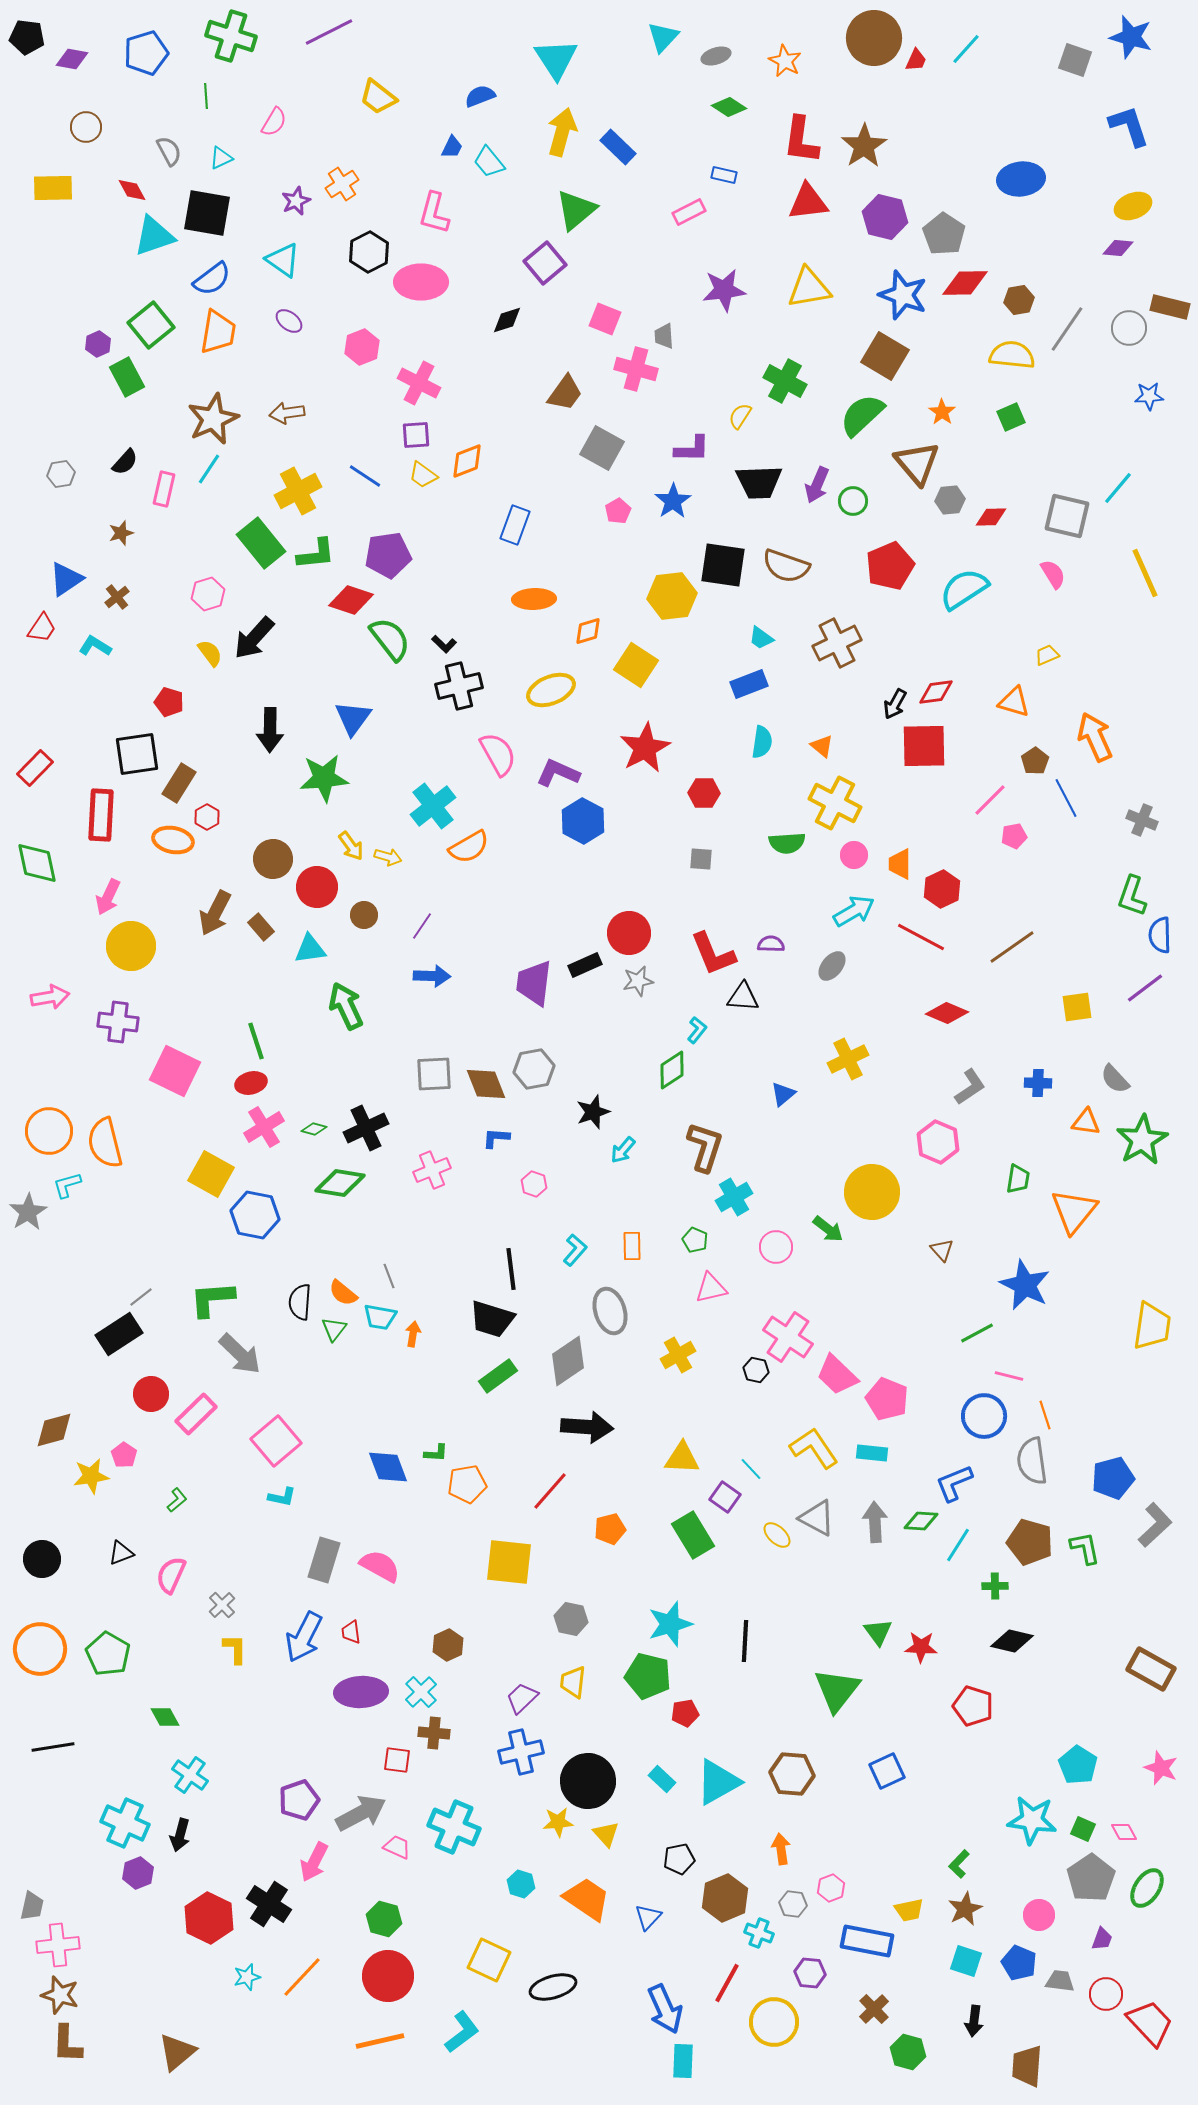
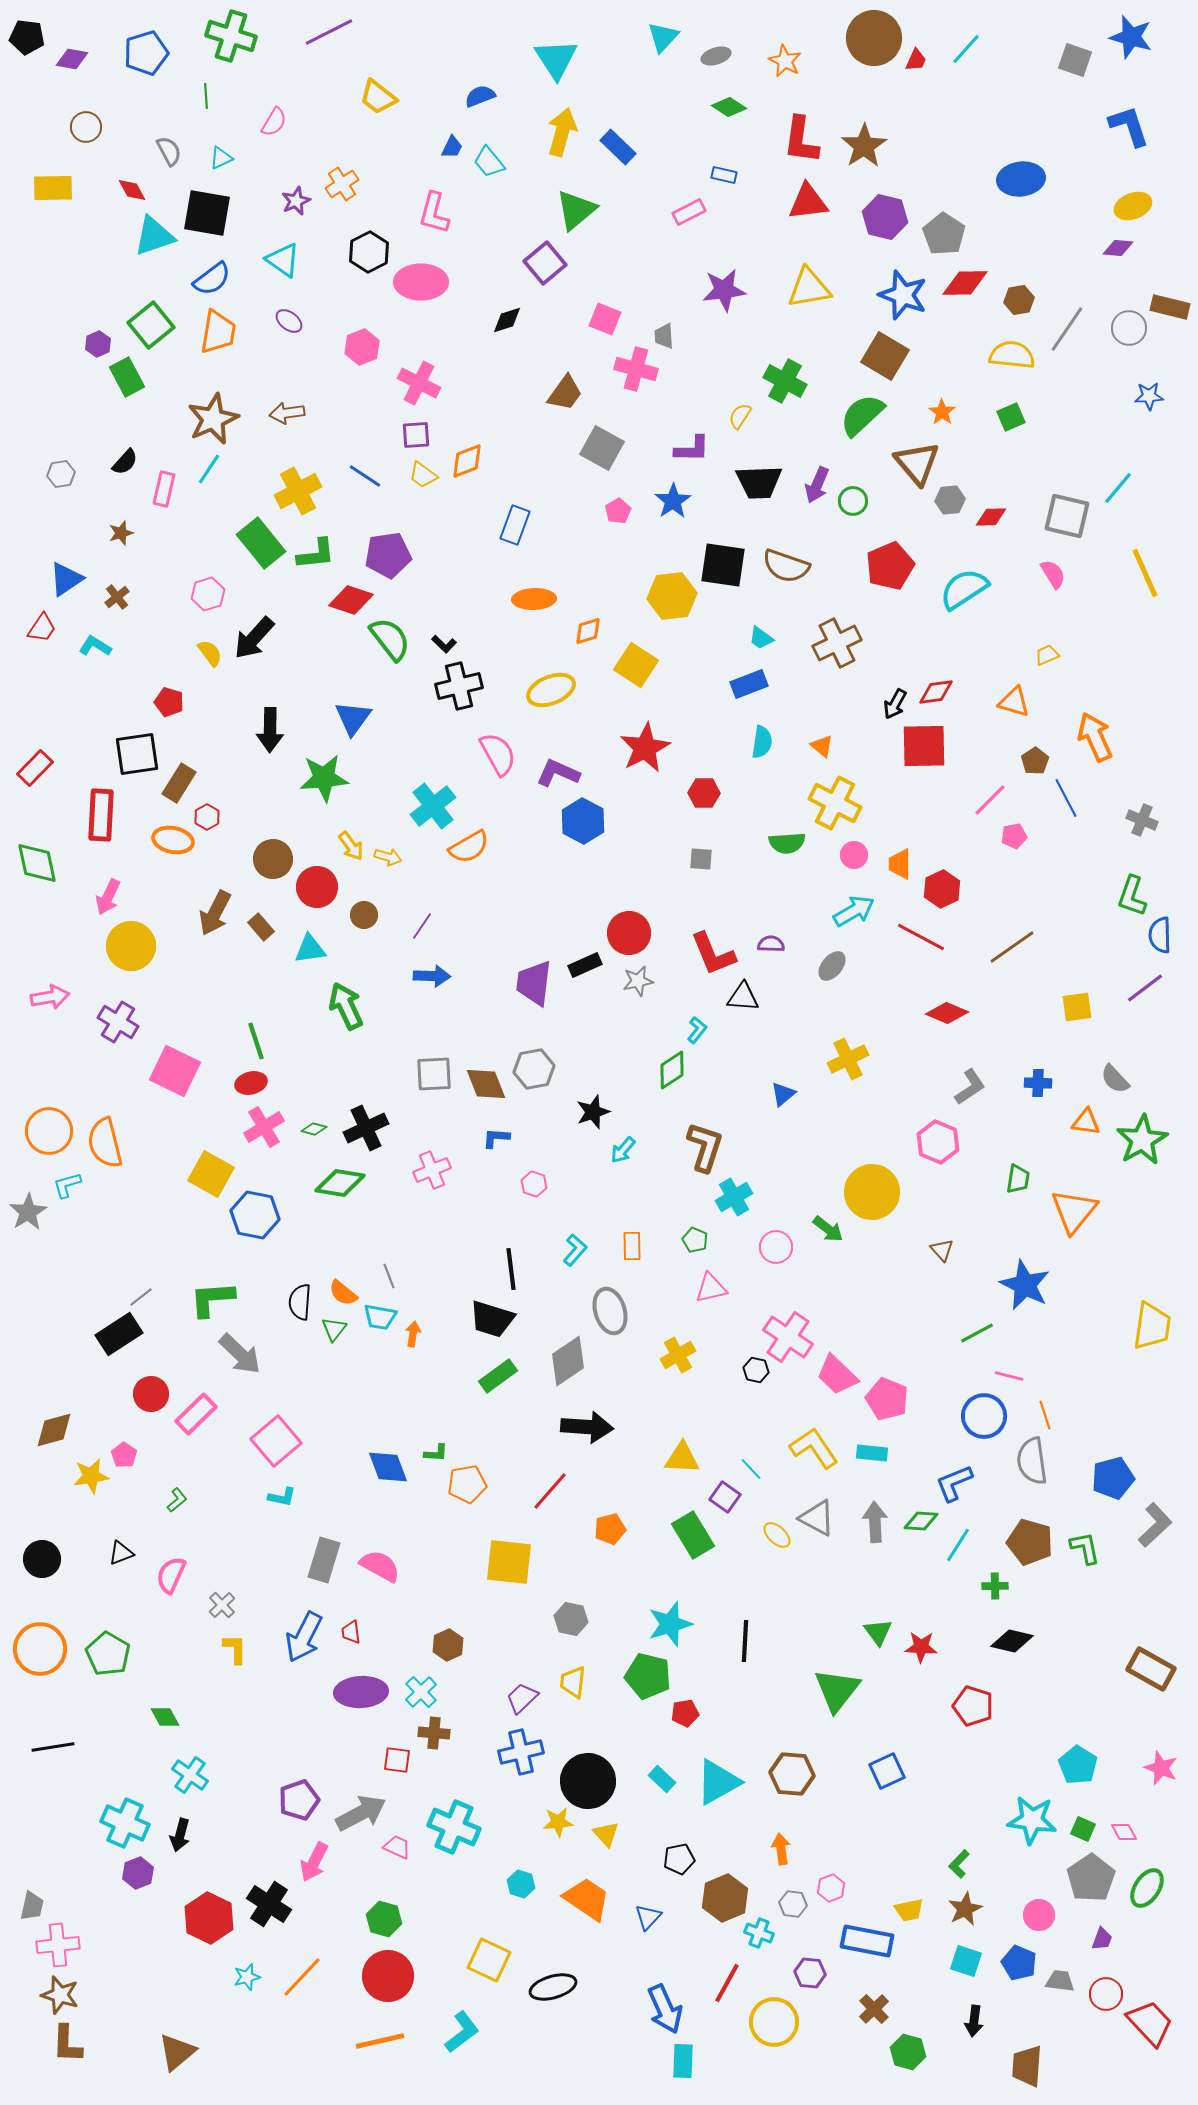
purple cross at (118, 1022): rotated 24 degrees clockwise
